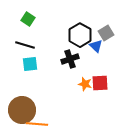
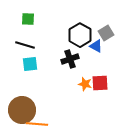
green square: rotated 32 degrees counterclockwise
blue triangle: rotated 16 degrees counterclockwise
